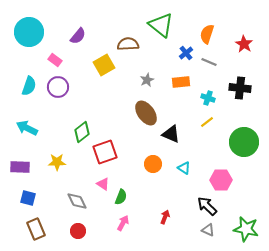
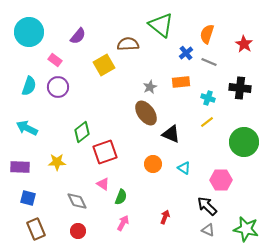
gray star: moved 3 px right, 7 px down
